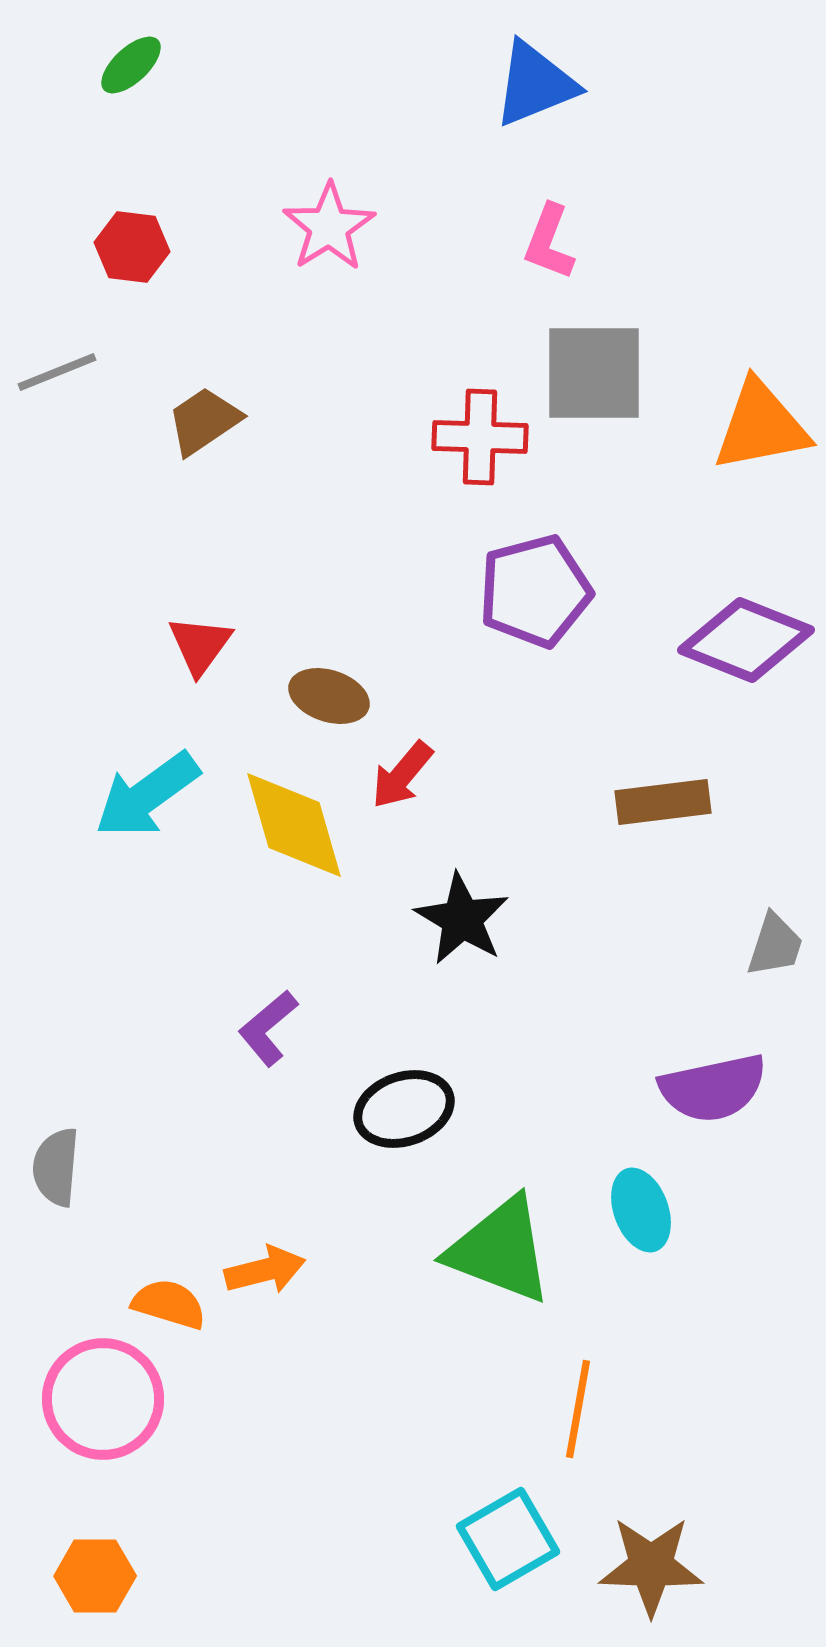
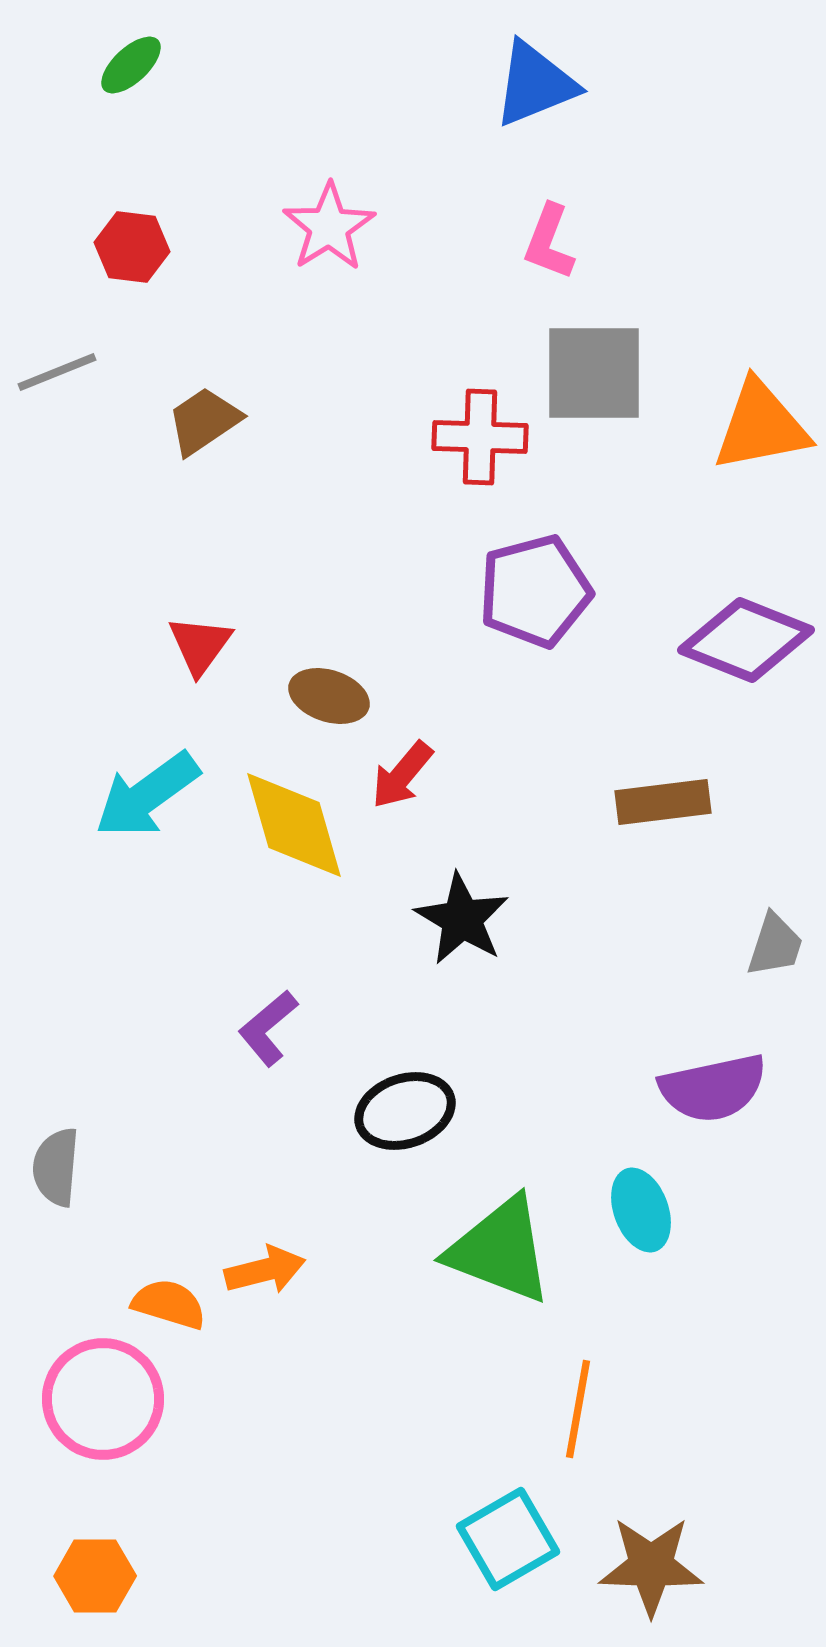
black ellipse: moved 1 px right, 2 px down
